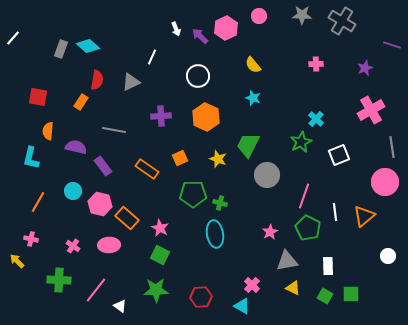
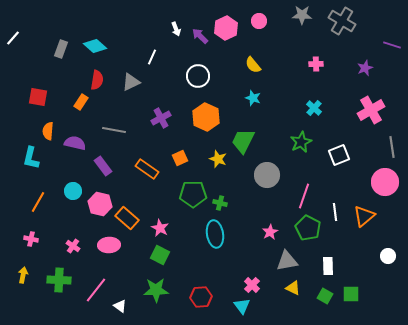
pink circle at (259, 16): moved 5 px down
cyan diamond at (88, 46): moved 7 px right
purple cross at (161, 116): moved 2 px down; rotated 24 degrees counterclockwise
cyan cross at (316, 119): moved 2 px left, 11 px up
green trapezoid at (248, 145): moved 5 px left, 4 px up
purple semicircle at (76, 147): moved 1 px left, 4 px up
yellow arrow at (17, 261): moved 6 px right, 14 px down; rotated 56 degrees clockwise
cyan triangle at (242, 306): rotated 24 degrees clockwise
